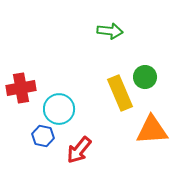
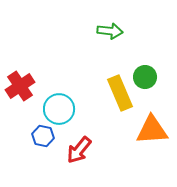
red cross: moved 1 px left, 2 px up; rotated 24 degrees counterclockwise
